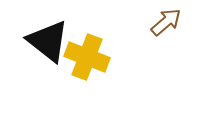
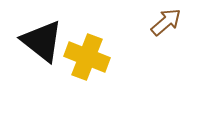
black triangle: moved 6 px left
